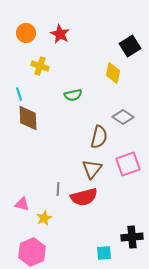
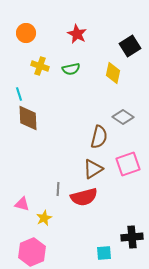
red star: moved 17 px right
green semicircle: moved 2 px left, 26 px up
brown triangle: moved 1 px right; rotated 20 degrees clockwise
